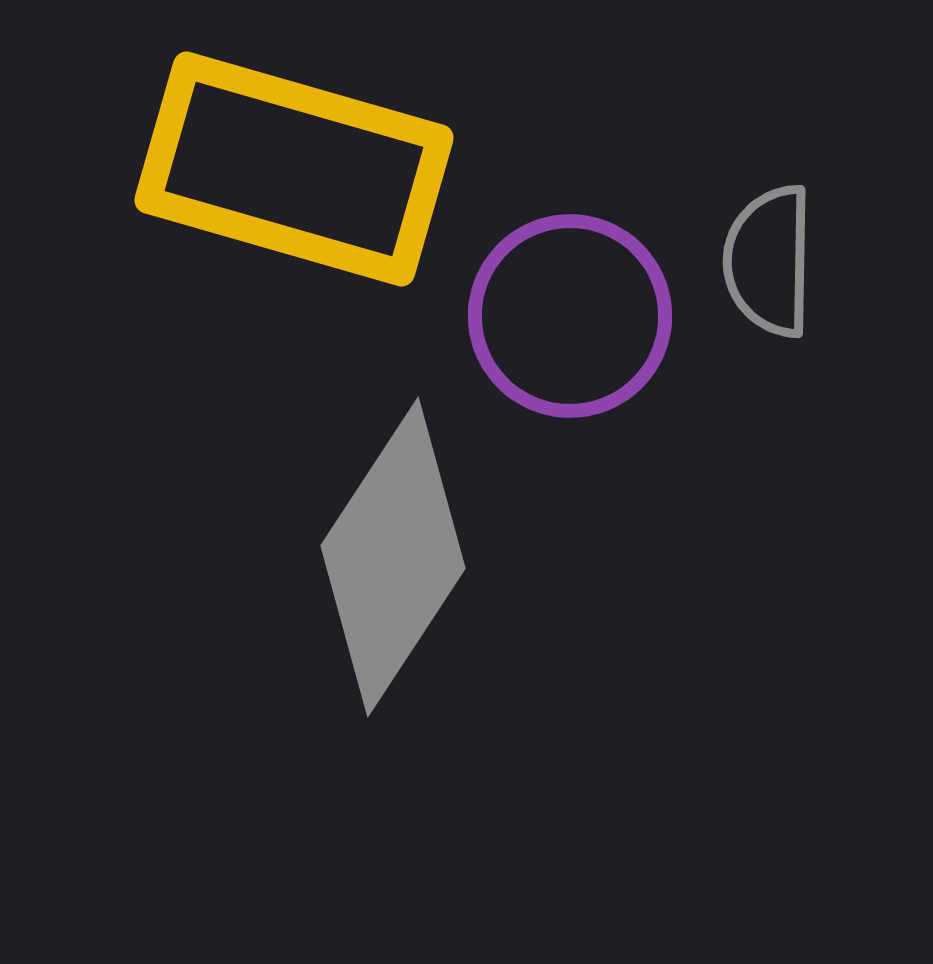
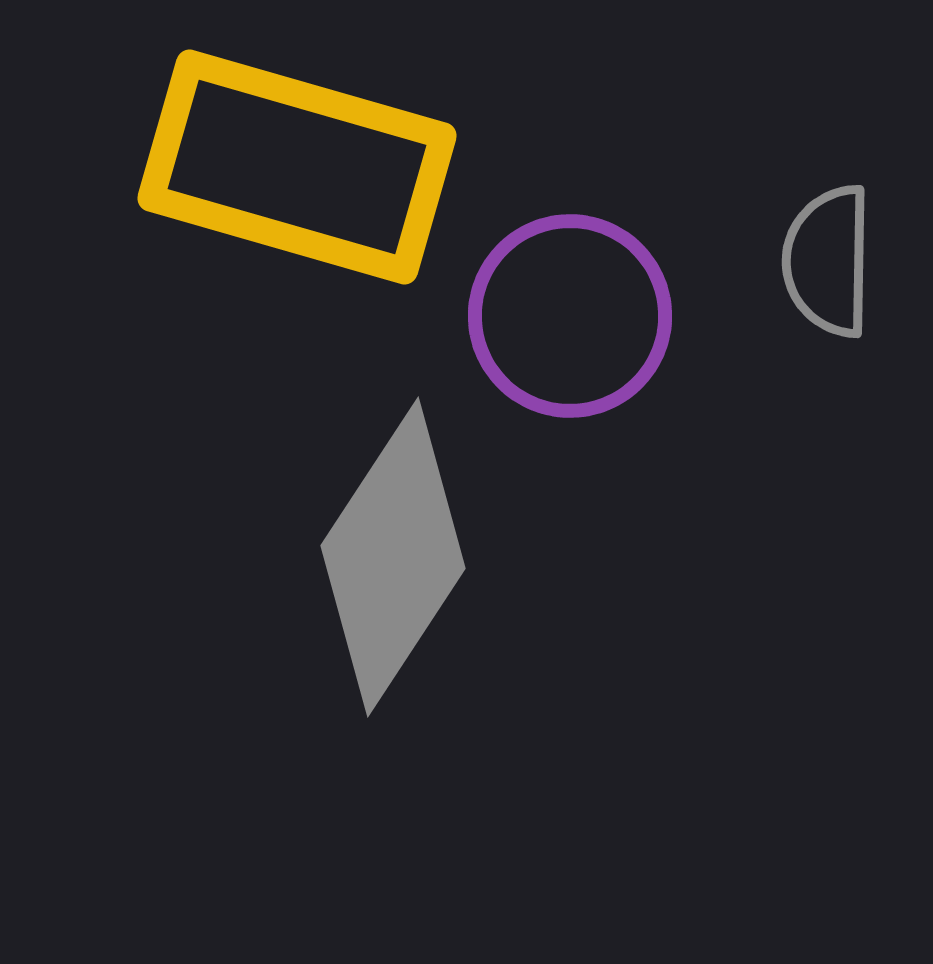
yellow rectangle: moved 3 px right, 2 px up
gray semicircle: moved 59 px right
